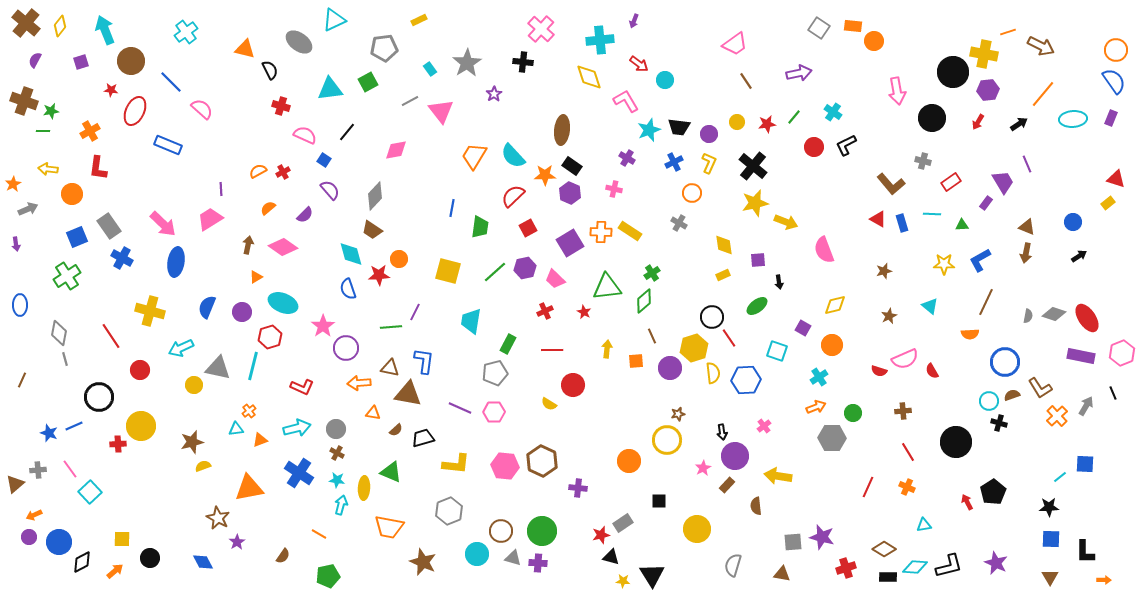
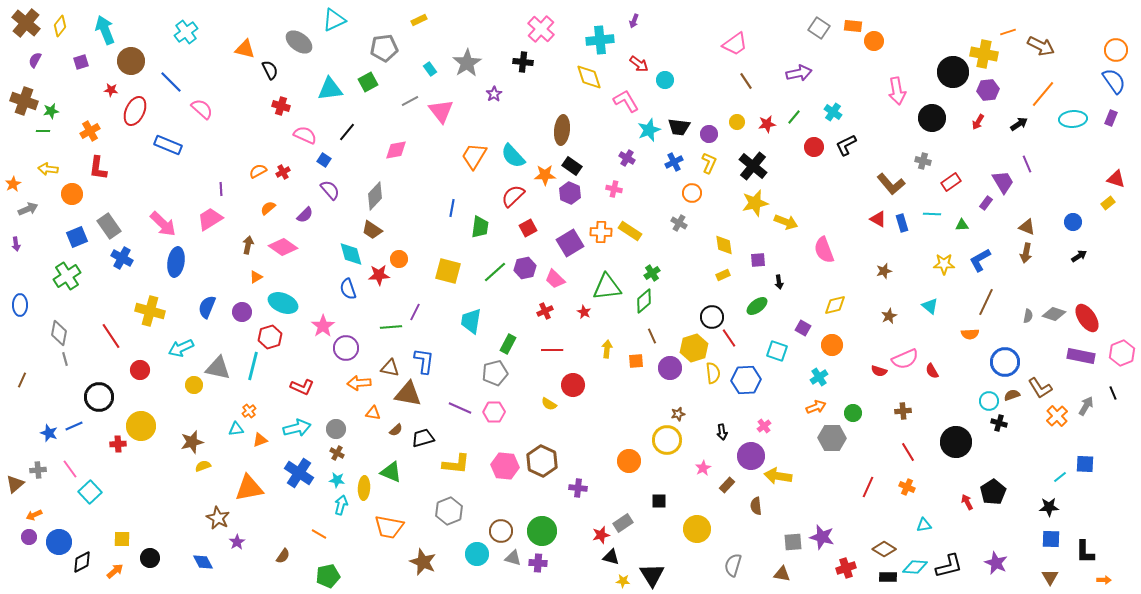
purple circle at (735, 456): moved 16 px right
